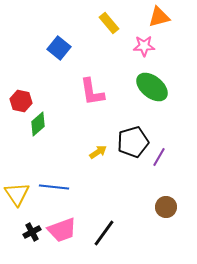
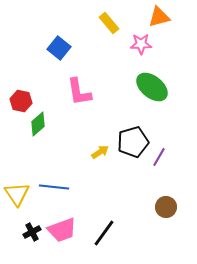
pink star: moved 3 px left, 2 px up
pink L-shape: moved 13 px left
yellow arrow: moved 2 px right
